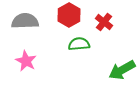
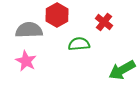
red hexagon: moved 12 px left
gray semicircle: moved 4 px right, 9 px down
